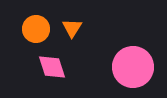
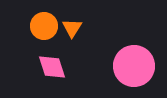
orange circle: moved 8 px right, 3 px up
pink circle: moved 1 px right, 1 px up
